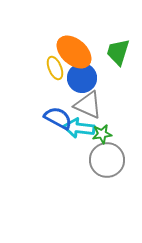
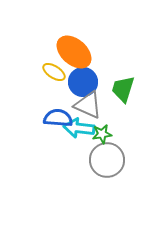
green trapezoid: moved 5 px right, 37 px down
yellow ellipse: moved 1 px left, 4 px down; rotated 35 degrees counterclockwise
blue circle: moved 1 px right, 4 px down
blue semicircle: rotated 24 degrees counterclockwise
